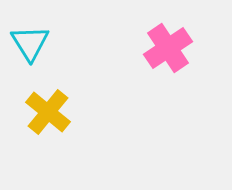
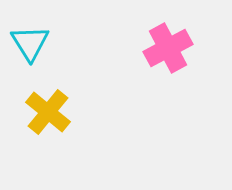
pink cross: rotated 6 degrees clockwise
